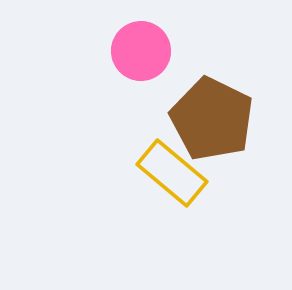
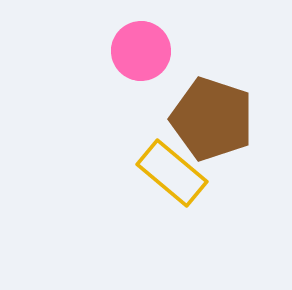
brown pentagon: rotated 8 degrees counterclockwise
